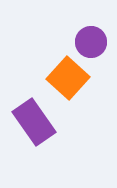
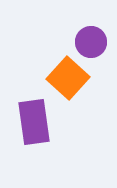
purple rectangle: rotated 27 degrees clockwise
